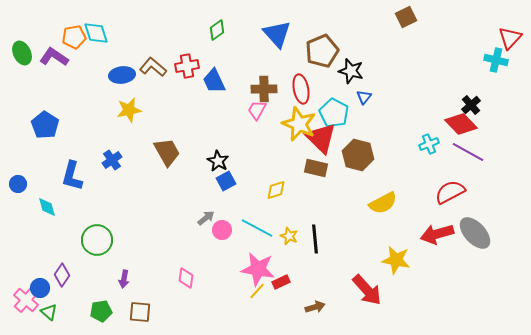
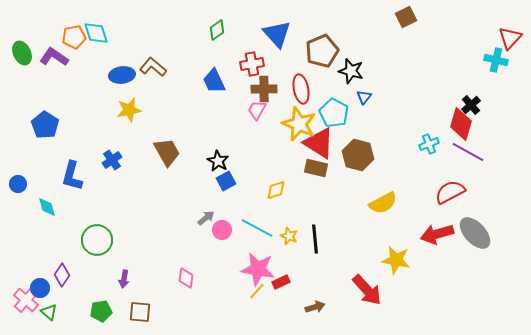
red cross at (187, 66): moved 65 px right, 2 px up
red diamond at (461, 124): rotated 60 degrees clockwise
red triangle at (321, 138): moved 2 px left, 5 px down; rotated 12 degrees counterclockwise
